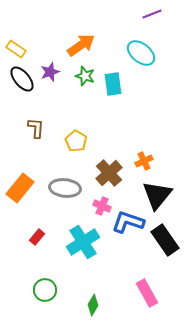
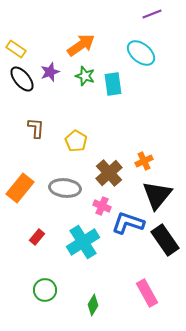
blue L-shape: moved 1 px down
